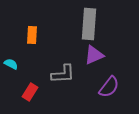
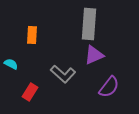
gray L-shape: rotated 45 degrees clockwise
